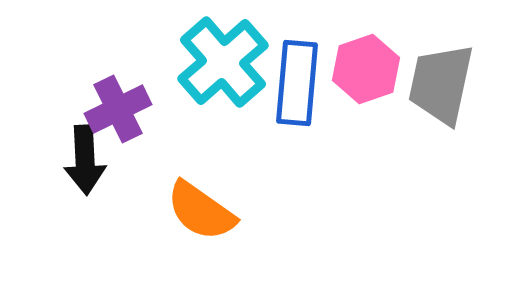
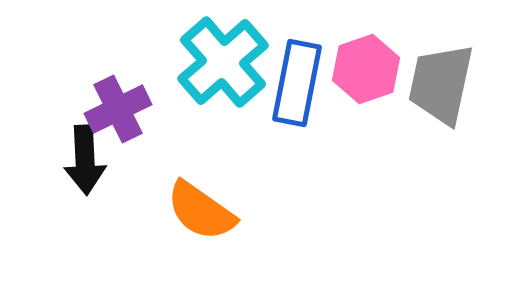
blue rectangle: rotated 6 degrees clockwise
